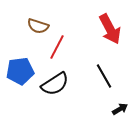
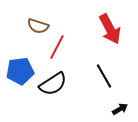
black semicircle: moved 2 px left
